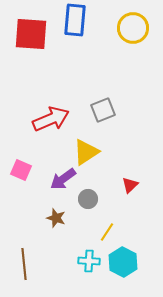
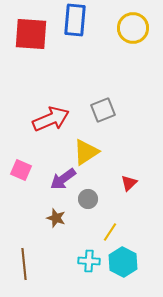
red triangle: moved 1 px left, 2 px up
yellow line: moved 3 px right
